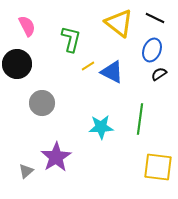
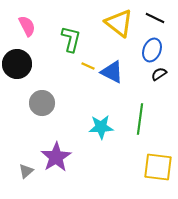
yellow line: rotated 56 degrees clockwise
